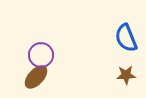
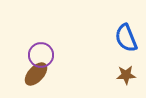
brown ellipse: moved 3 px up
